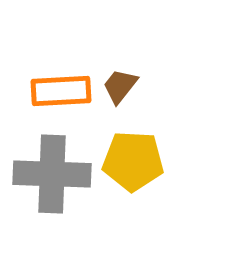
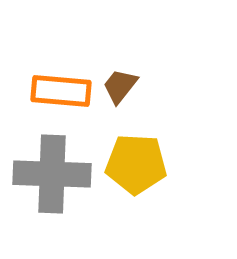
orange rectangle: rotated 8 degrees clockwise
yellow pentagon: moved 3 px right, 3 px down
